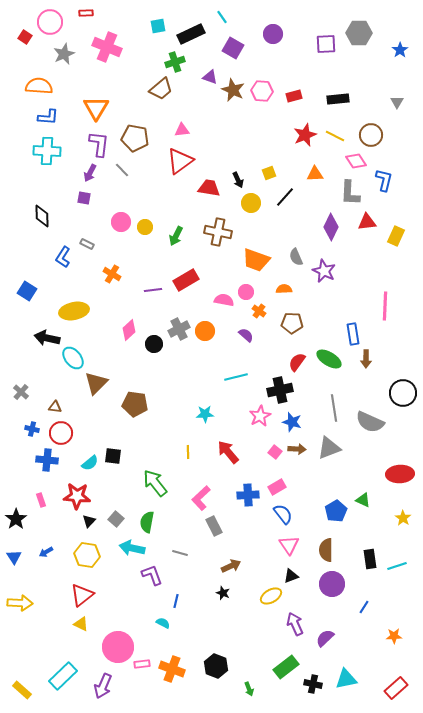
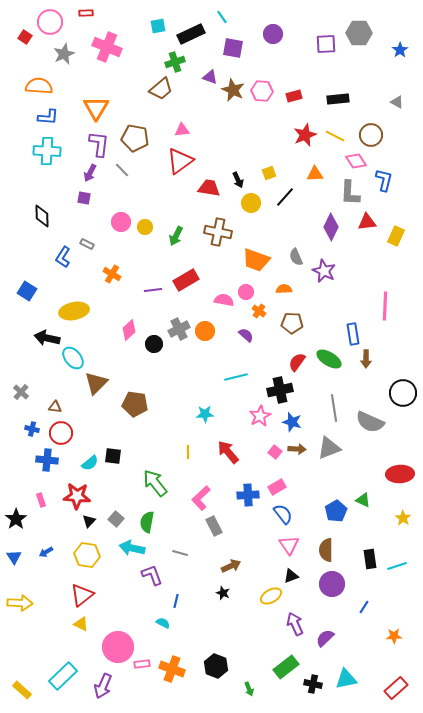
purple square at (233, 48): rotated 20 degrees counterclockwise
gray triangle at (397, 102): rotated 32 degrees counterclockwise
